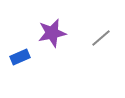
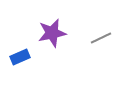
gray line: rotated 15 degrees clockwise
